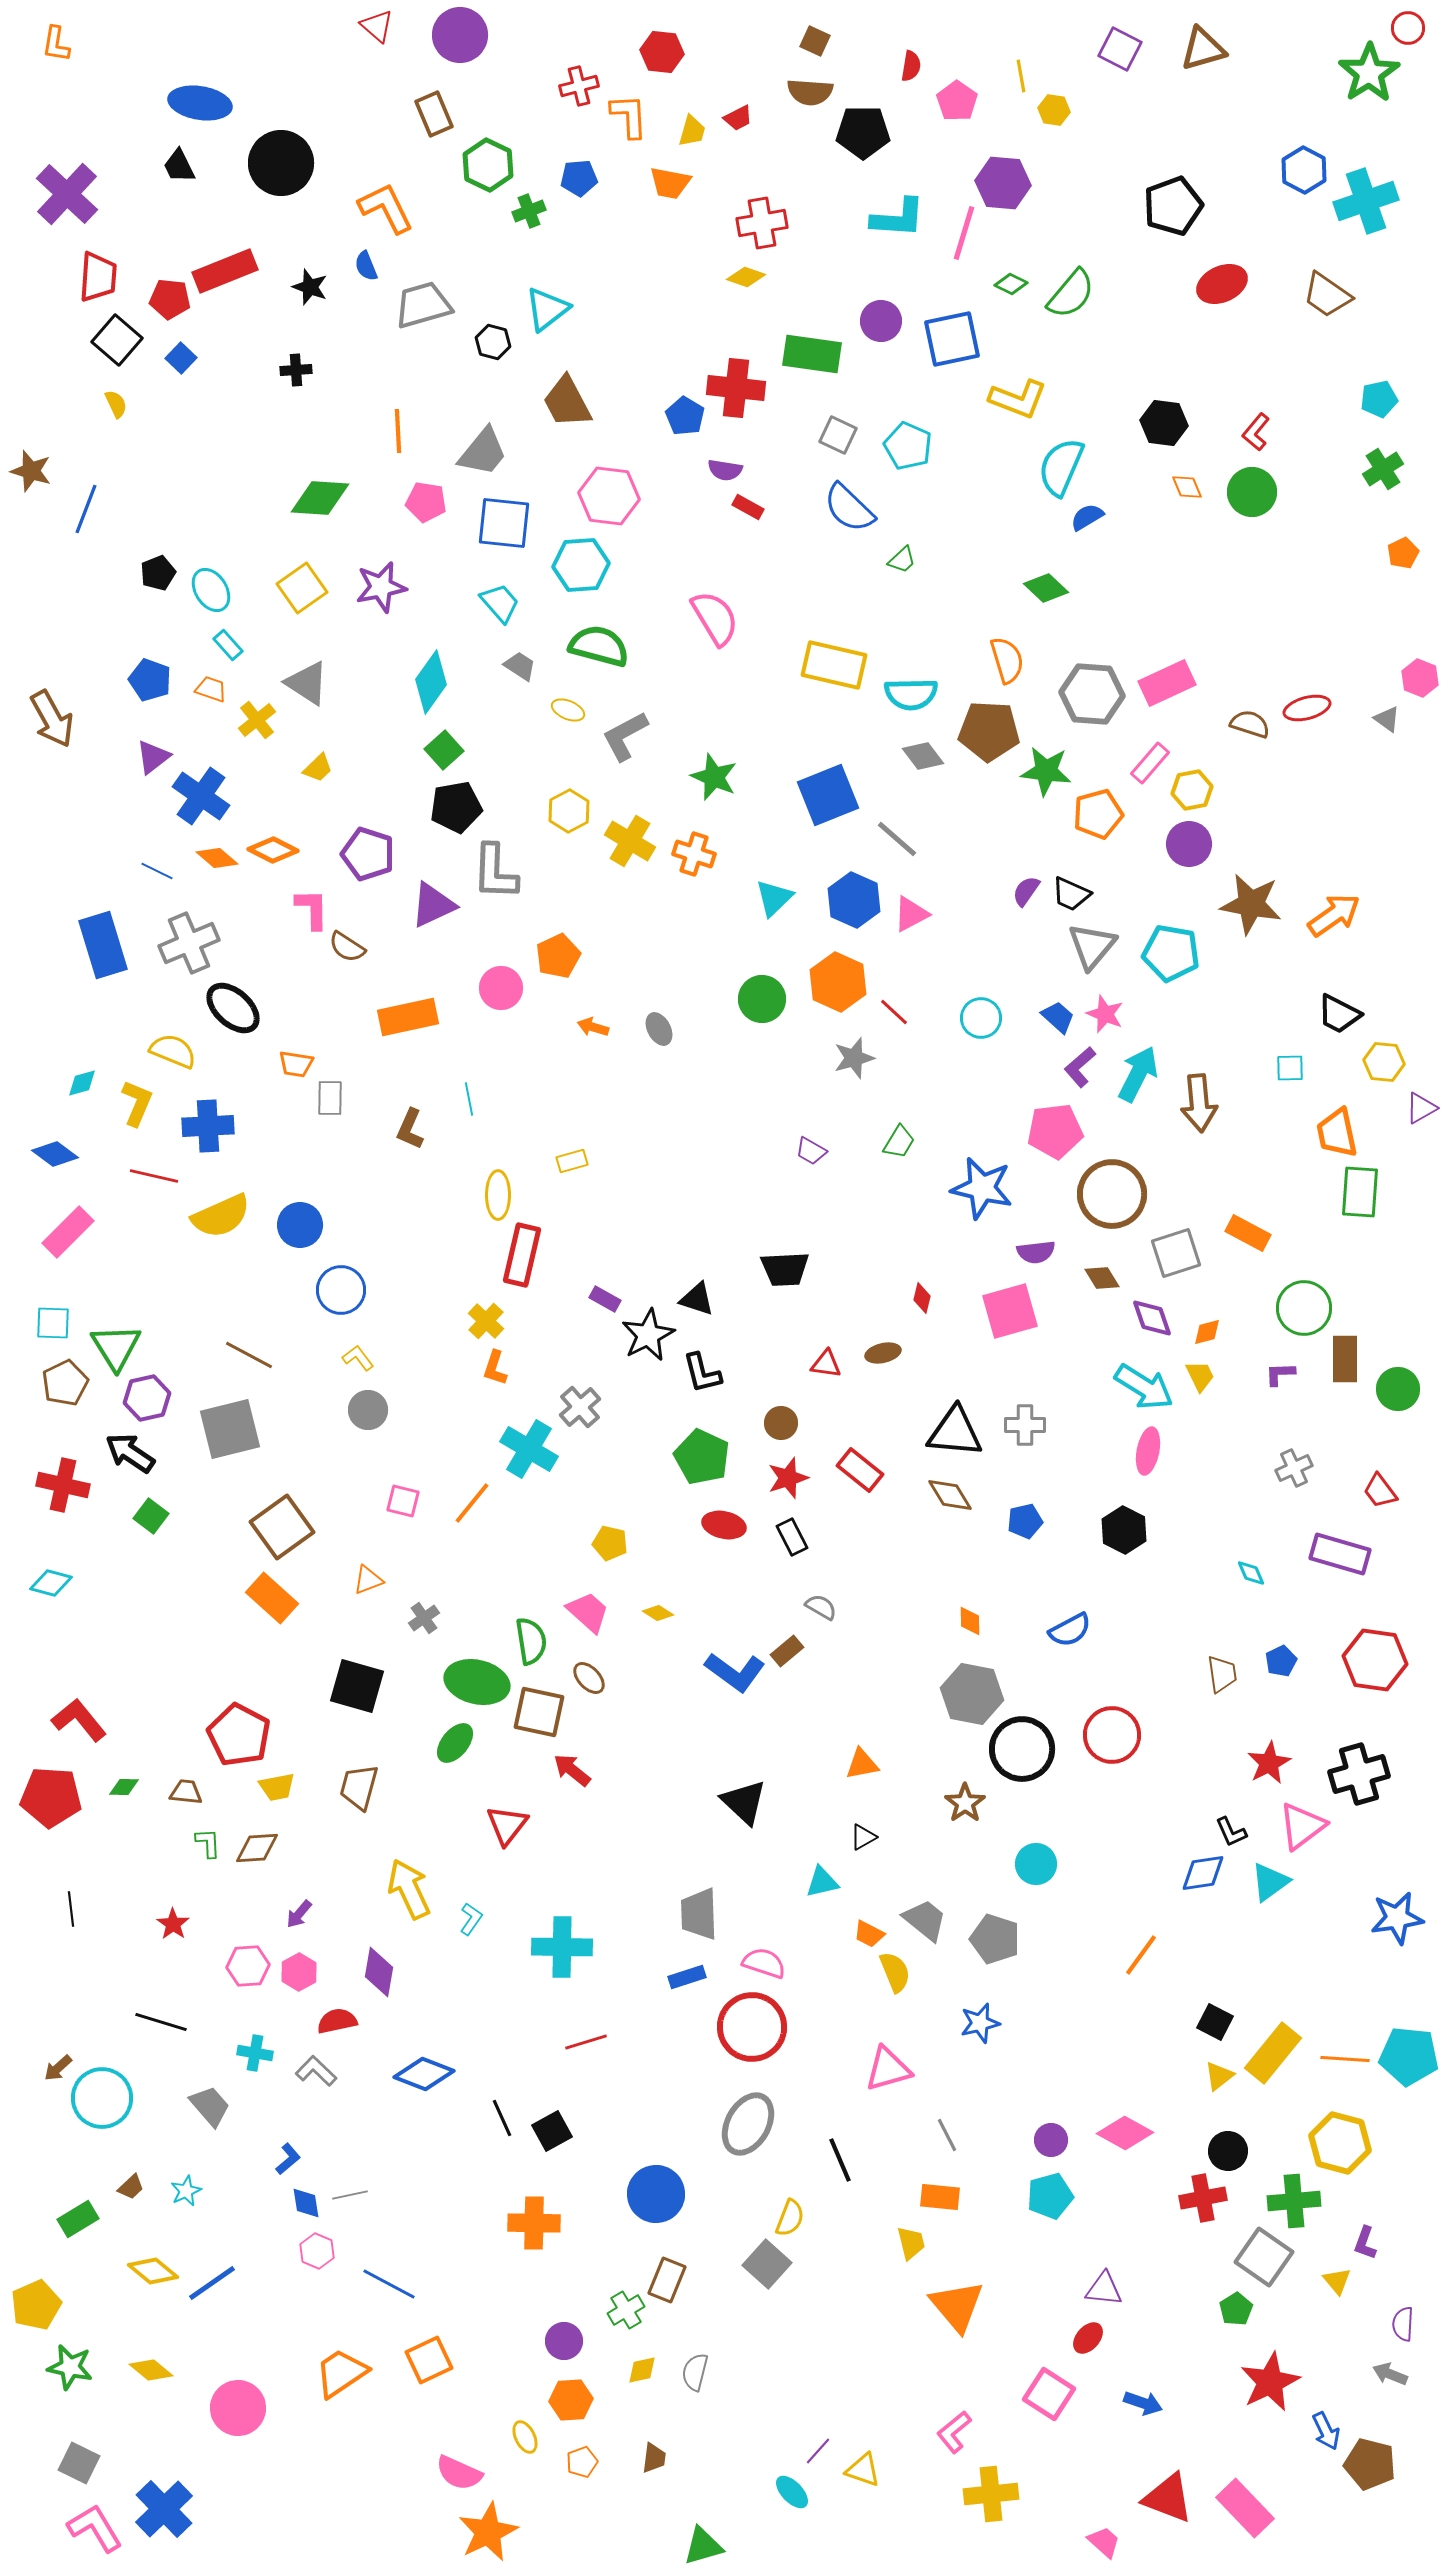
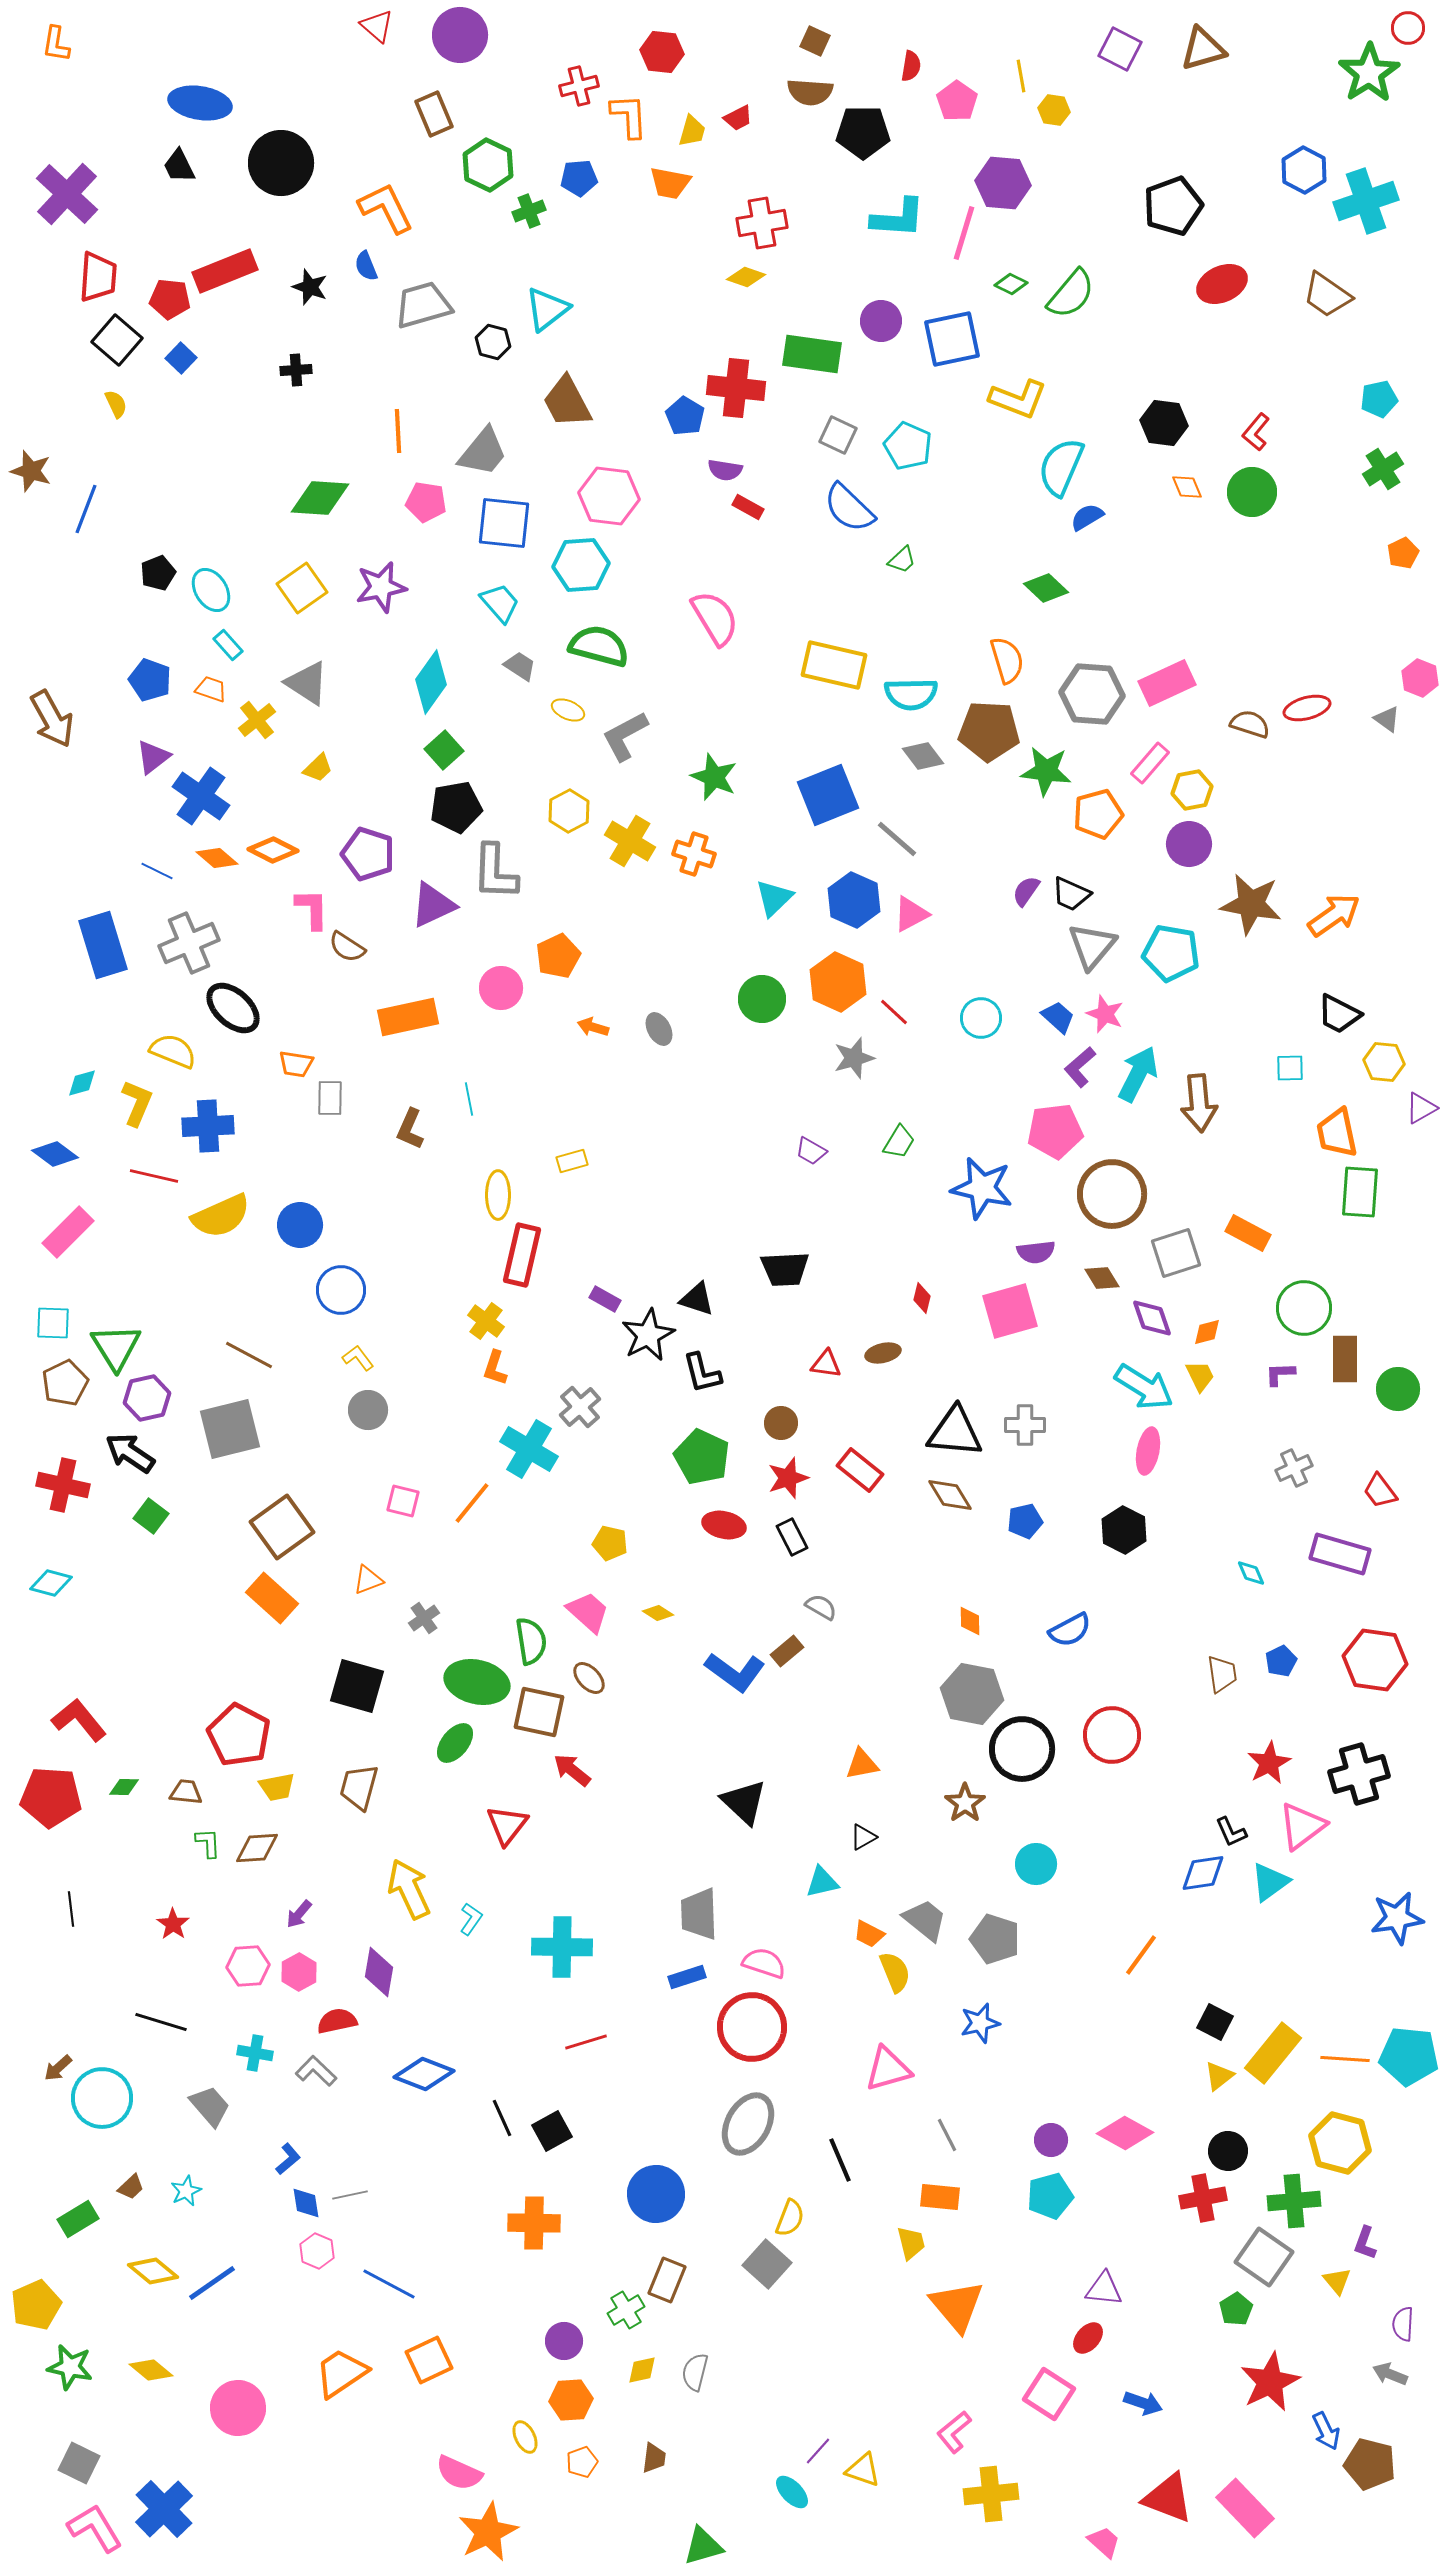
yellow cross at (486, 1321): rotated 6 degrees counterclockwise
